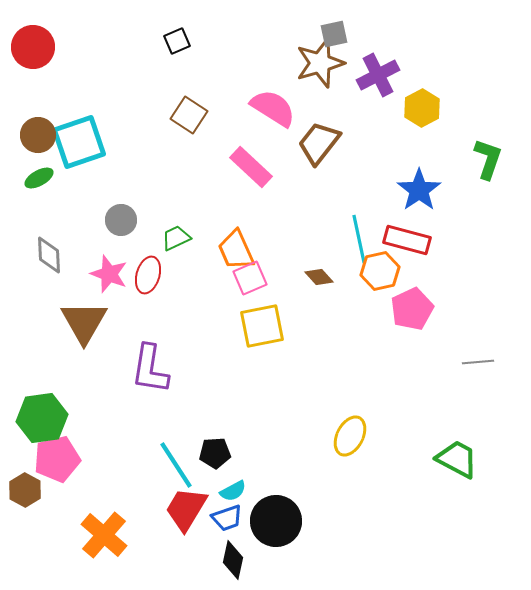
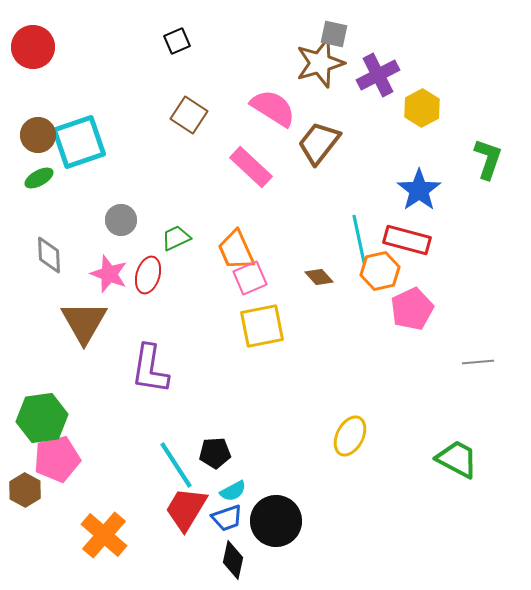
gray square at (334, 34): rotated 24 degrees clockwise
